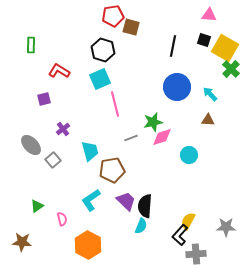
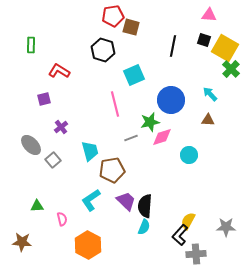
cyan square: moved 34 px right, 4 px up
blue circle: moved 6 px left, 13 px down
green star: moved 3 px left
purple cross: moved 2 px left, 2 px up
green triangle: rotated 32 degrees clockwise
cyan semicircle: moved 3 px right, 1 px down
